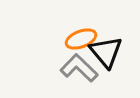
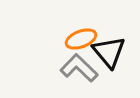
black triangle: moved 3 px right
